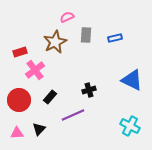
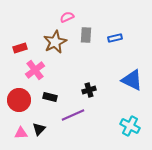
red rectangle: moved 4 px up
black rectangle: rotated 64 degrees clockwise
pink triangle: moved 4 px right
